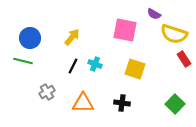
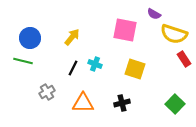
black line: moved 2 px down
black cross: rotated 21 degrees counterclockwise
